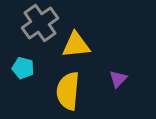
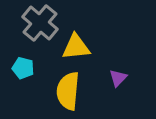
gray cross: rotated 15 degrees counterclockwise
yellow triangle: moved 2 px down
purple triangle: moved 1 px up
